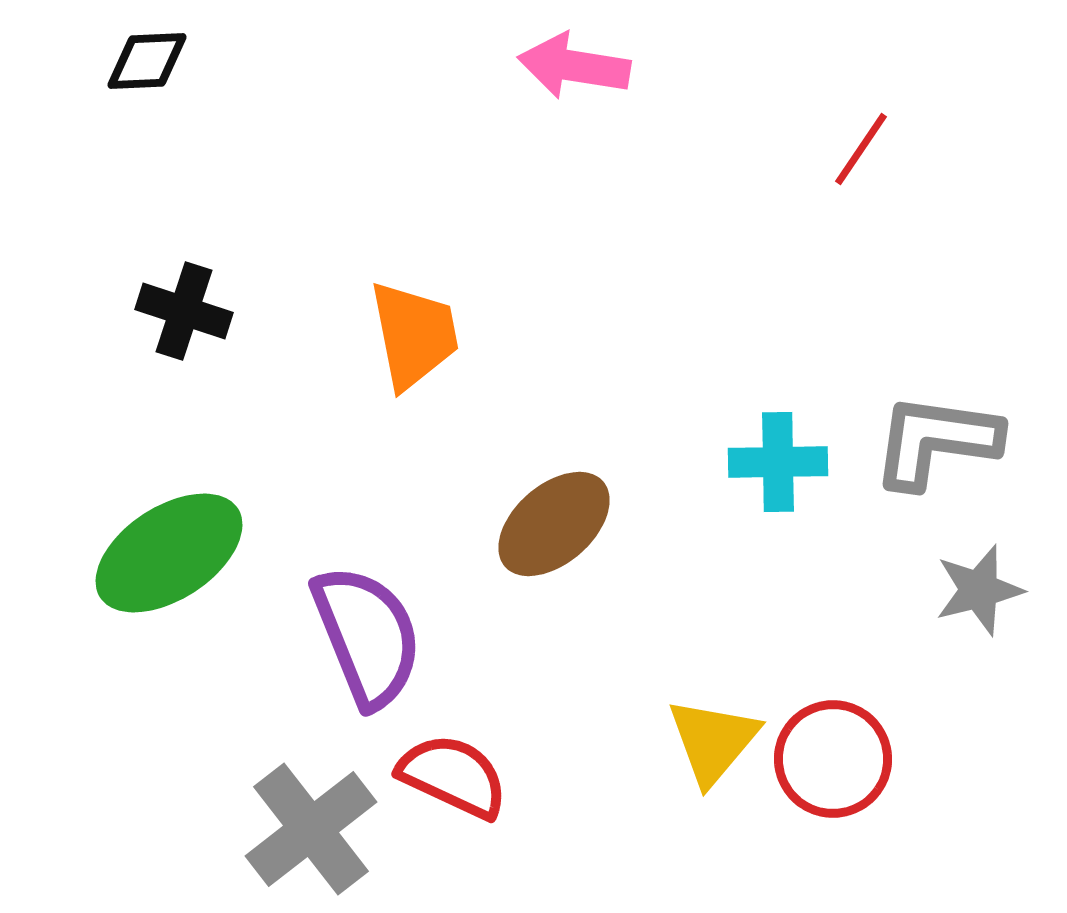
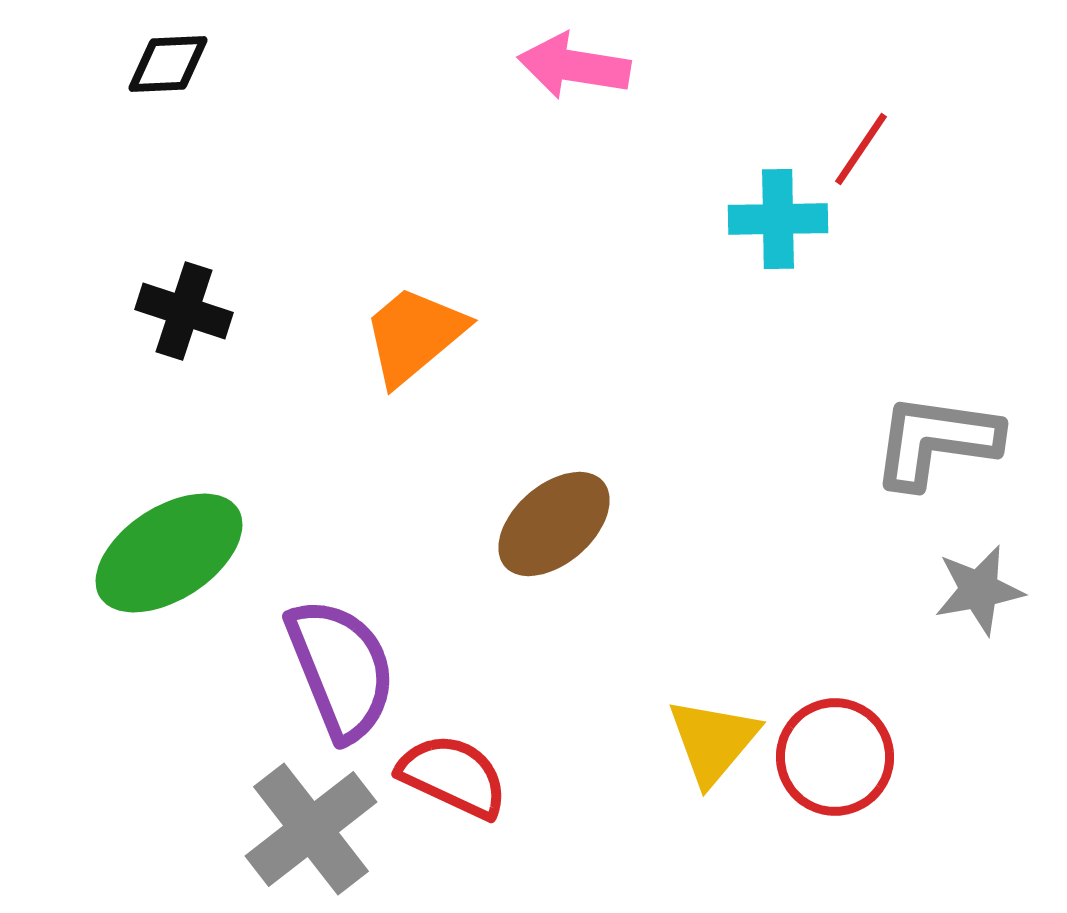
black diamond: moved 21 px right, 3 px down
orange trapezoid: rotated 119 degrees counterclockwise
cyan cross: moved 243 px up
gray star: rotated 4 degrees clockwise
purple semicircle: moved 26 px left, 33 px down
red circle: moved 2 px right, 2 px up
